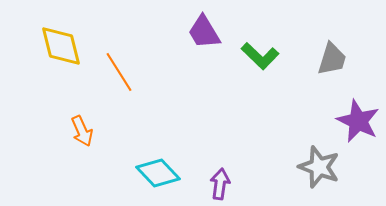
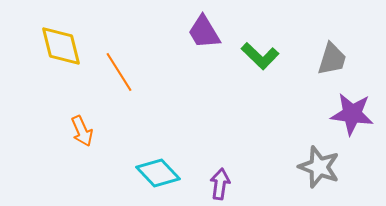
purple star: moved 6 px left, 7 px up; rotated 18 degrees counterclockwise
